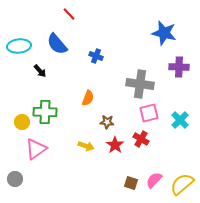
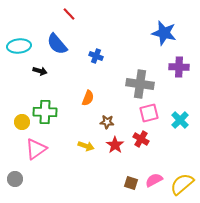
black arrow: rotated 32 degrees counterclockwise
pink semicircle: rotated 18 degrees clockwise
